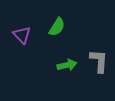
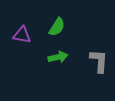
purple triangle: rotated 36 degrees counterclockwise
green arrow: moved 9 px left, 8 px up
